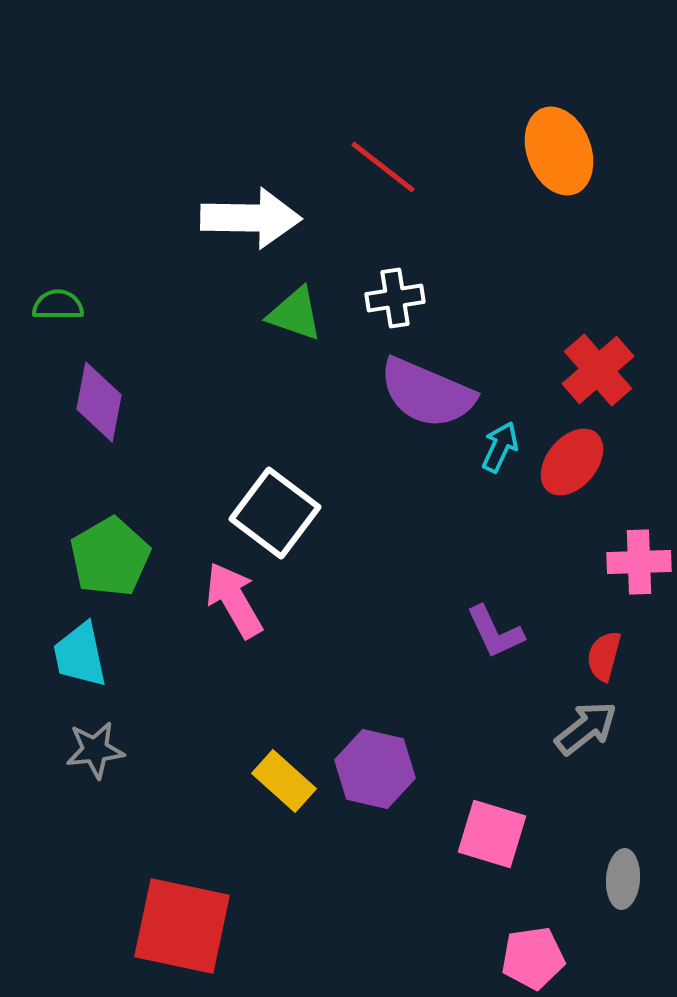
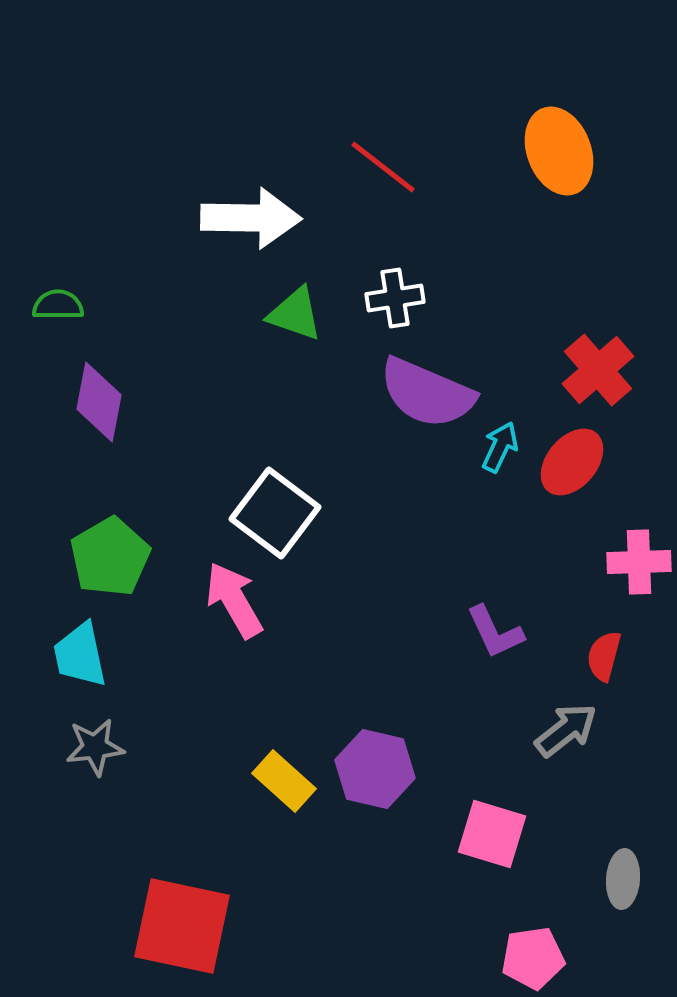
gray arrow: moved 20 px left, 2 px down
gray star: moved 3 px up
